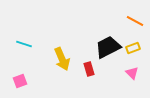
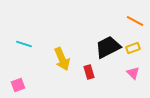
red rectangle: moved 3 px down
pink triangle: moved 1 px right
pink square: moved 2 px left, 4 px down
